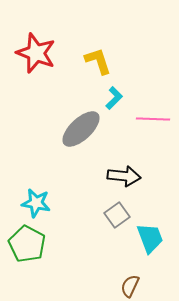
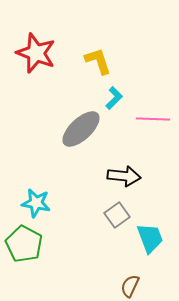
green pentagon: moved 3 px left
